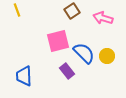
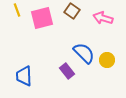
brown square: rotated 21 degrees counterclockwise
pink square: moved 16 px left, 23 px up
yellow circle: moved 4 px down
